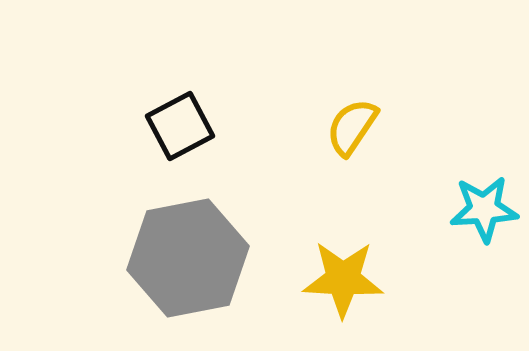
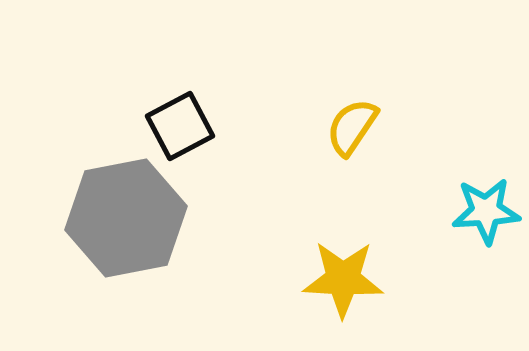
cyan star: moved 2 px right, 2 px down
gray hexagon: moved 62 px left, 40 px up
